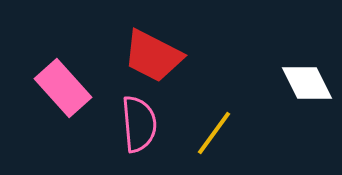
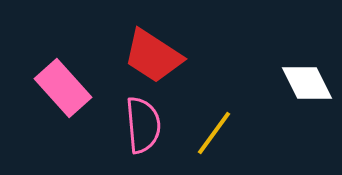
red trapezoid: rotated 6 degrees clockwise
pink semicircle: moved 4 px right, 1 px down
